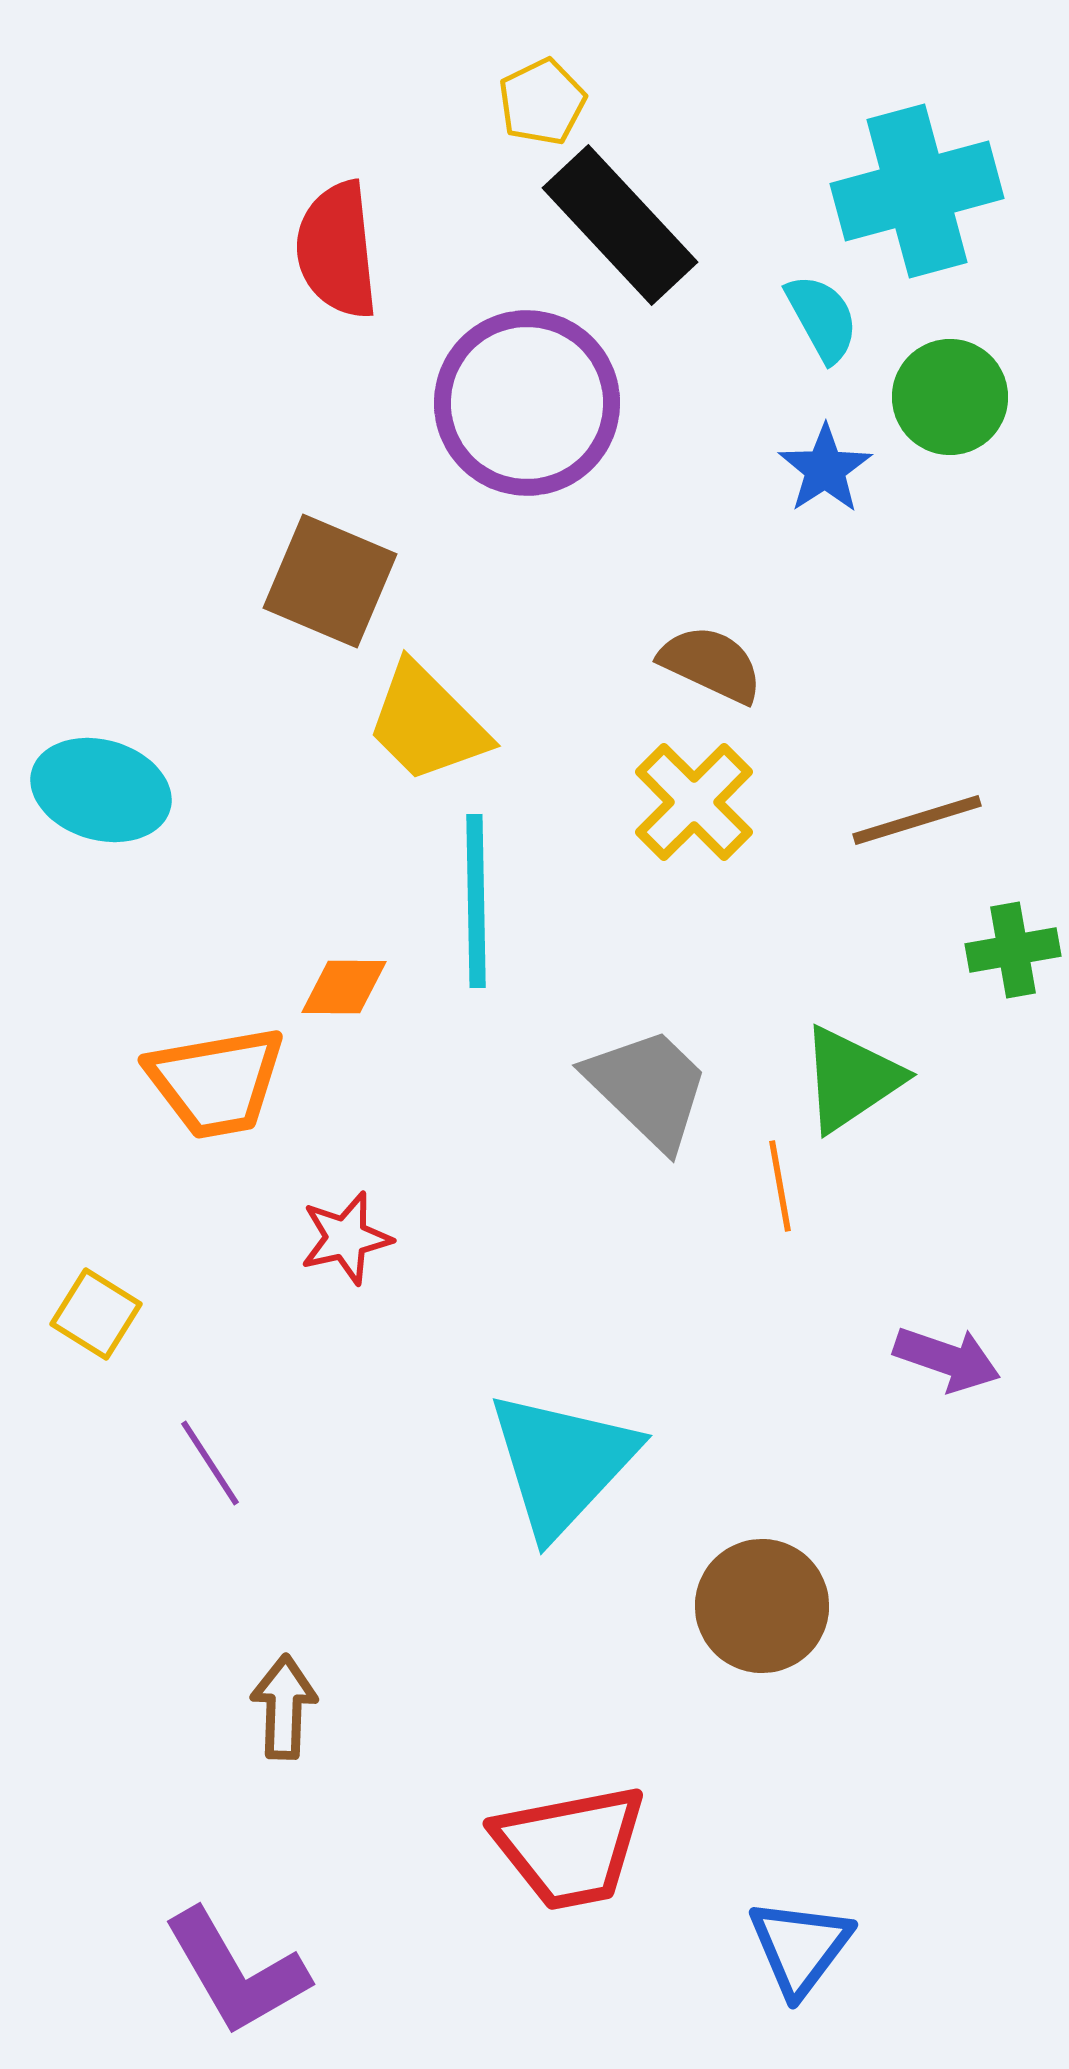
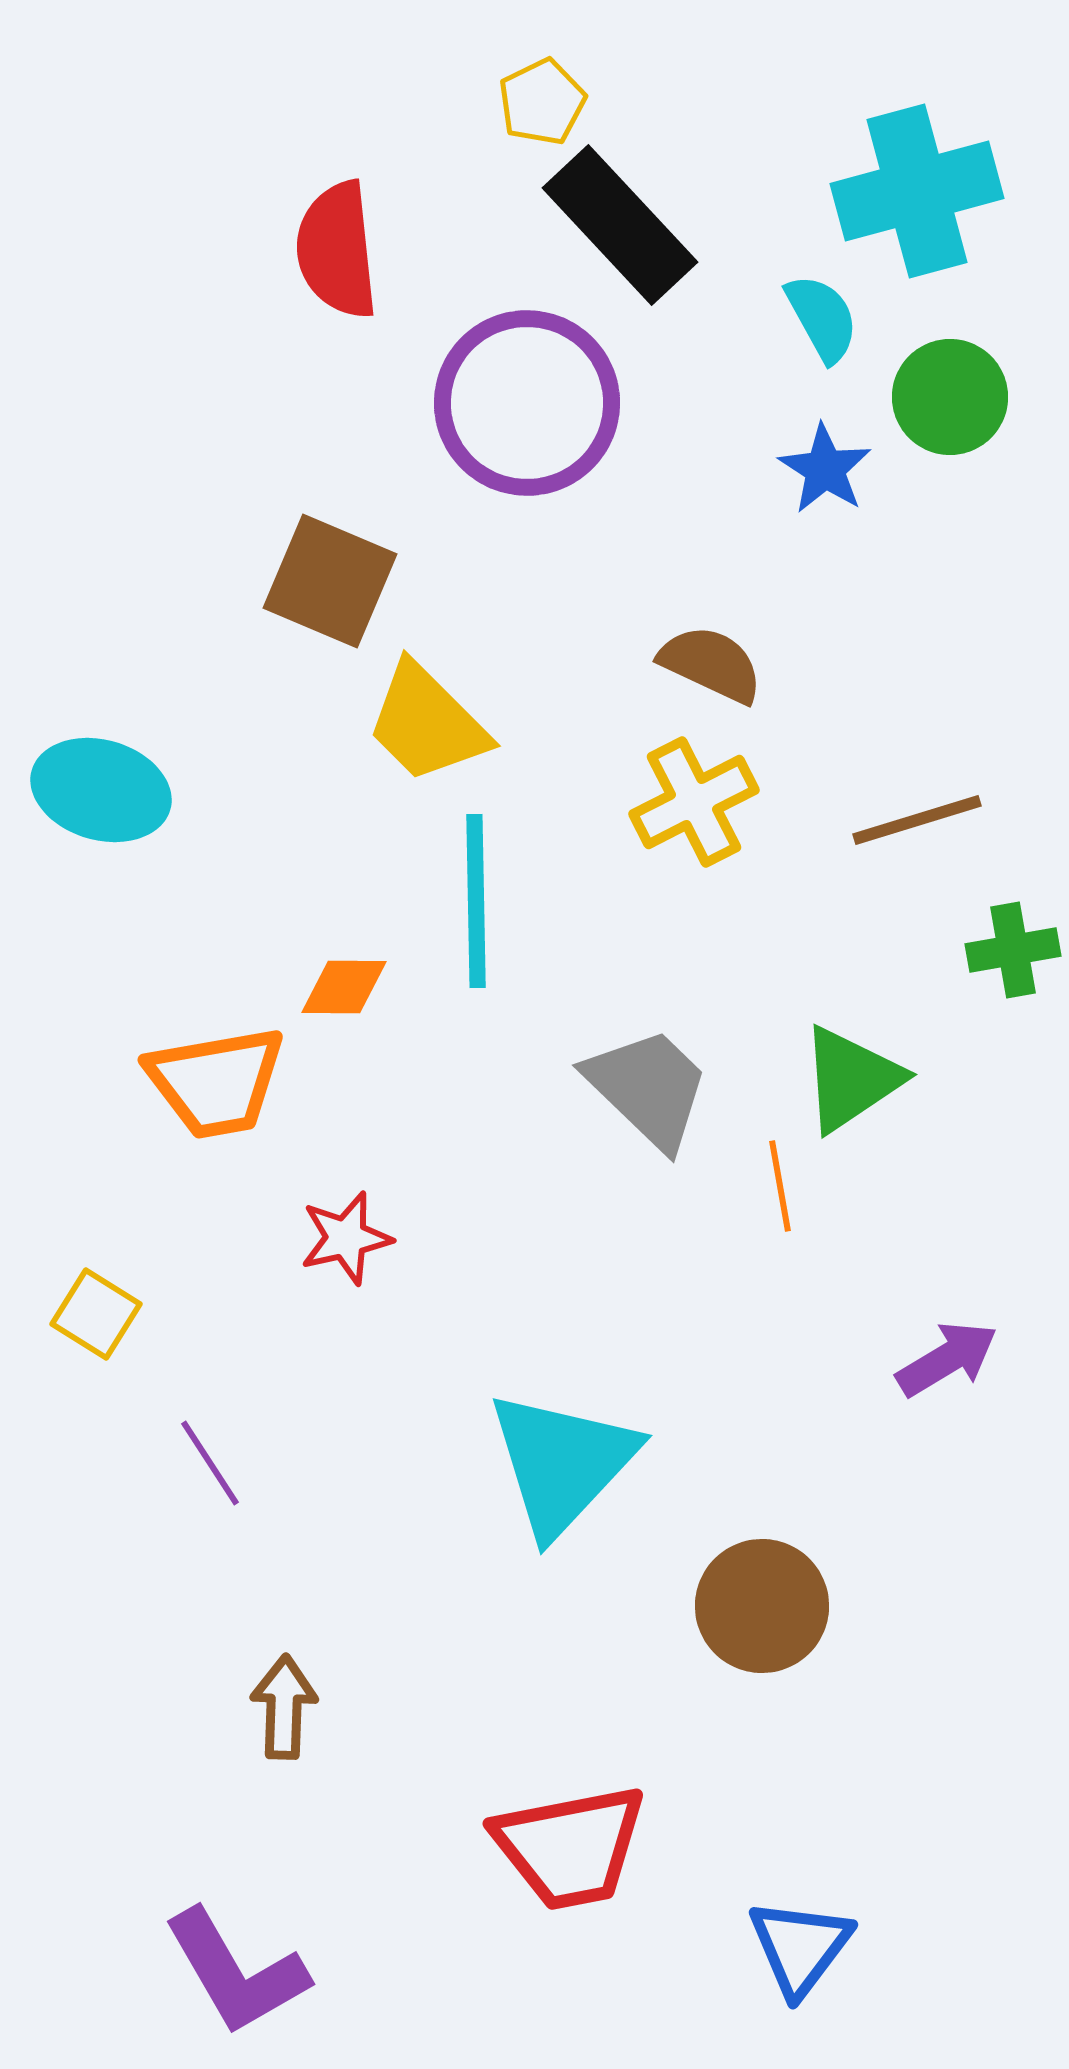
blue star: rotated 6 degrees counterclockwise
yellow cross: rotated 18 degrees clockwise
purple arrow: rotated 50 degrees counterclockwise
